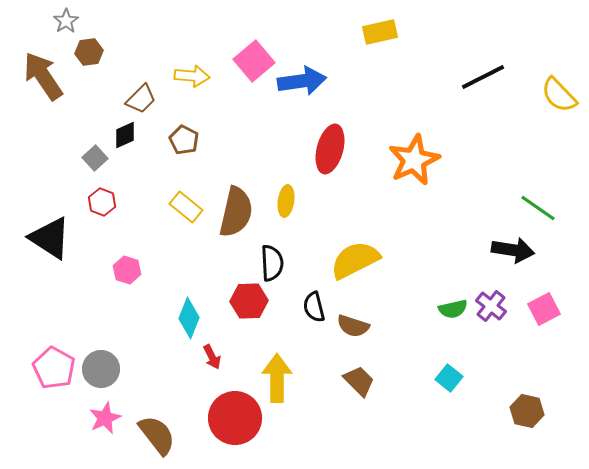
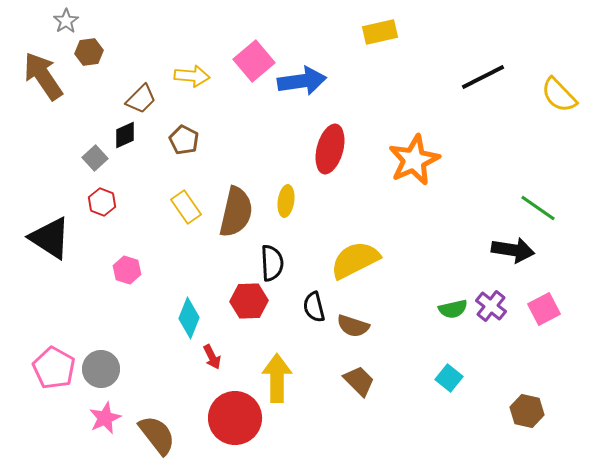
yellow rectangle at (186, 207): rotated 16 degrees clockwise
